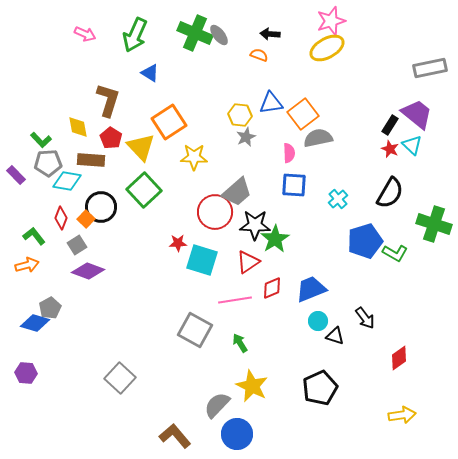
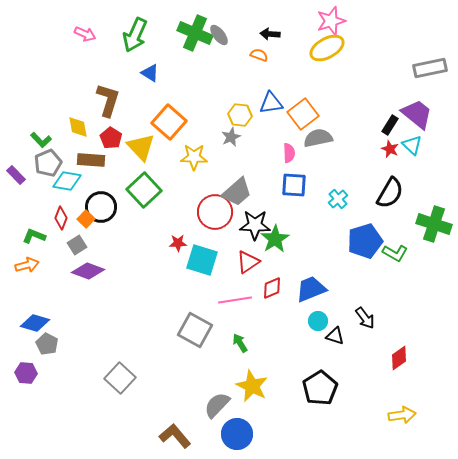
orange square at (169, 122): rotated 16 degrees counterclockwise
gray star at (246, 137): moved 15 px left
gray pentagon at (48, 163): rotated 20 degrees counterclockwise
green L-shape at (34, 236): rotated 30 degrees counterclockwise
gray pentagon at (50, 308): moved 3 px left, 36 px down; rotated 15 degrees counterclockwise
black pentagon at (320, 388): rotated 8 degrees counterclockwise
